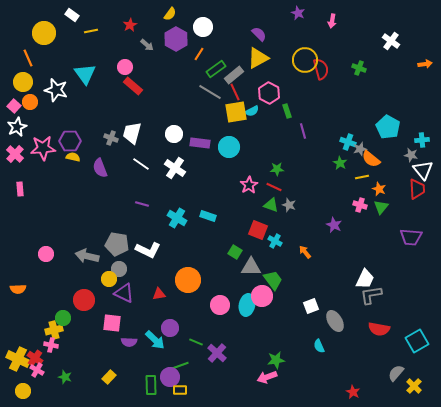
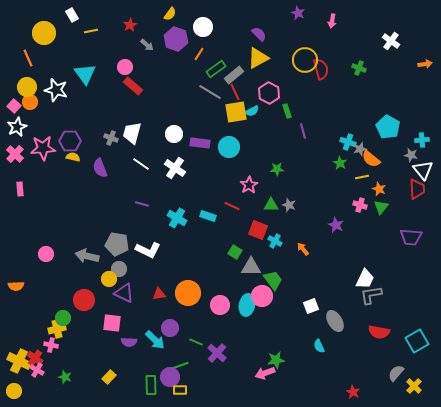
white rectangle at (72, 15): rotated 24 degrees clockwise
purple hexagon at (176, 39): rotated 10 degrees counterclockwise
yellow circle at (23, 82): moved 4 px right, 5 px down
red line at (274, 187): moved 42 px left, 19 px down
green triangle at (271, 205): rotated 21 degrees counterclockwise
purple star at (334, 225): moved 2 px right
orange arrow at (305, 252): moved 2 px left, 3 px up
orange circle at (188, 280): moved 13 px down
orange semicircle at (18, 289): moved 2 px left, 3 px up
red semicircle at (379, 329): moved 3 px down
yellow cross at (54, 330): moved 3 px right, 1 px up
yellow cross at (18, 359): moved 1 px right, 2 px down
pink arrow at (267, 377): moved 2 px left, 4 px up
yellow circle at (23, 391): moved 9 px left
